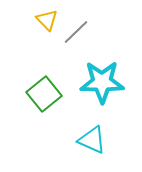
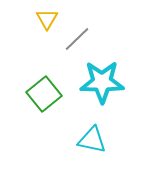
yellow triangle: moved 1 px up; rotated 15 degrees clockwise
gray line: moved 1 px right, 7 px down
cyan triangle: rotated 12 degrees counterclockwise
